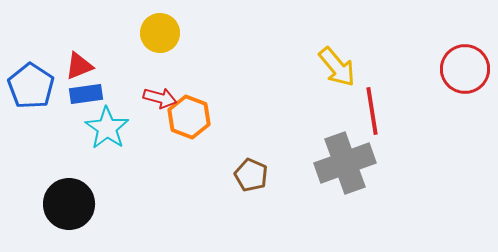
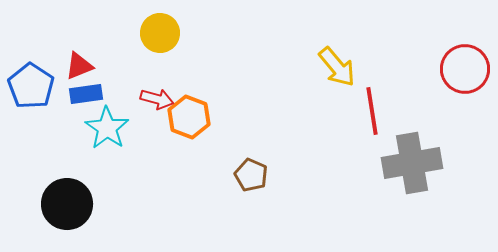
red arrow: moved 3 px left, 1 px down
gray cross: moved 67 px right; rotated 10 degrees clockwise
black circle: moved 2 px left
